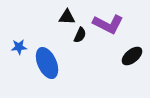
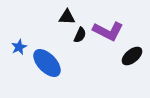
purple L-shape: moved 7 px down
blue star: rotated 21 degrees counterclockwise
blue ellipse: rotated 20 degrees counterclockwise
